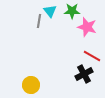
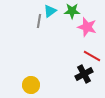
cyan triangle: rotated 32 degrees clockwise
